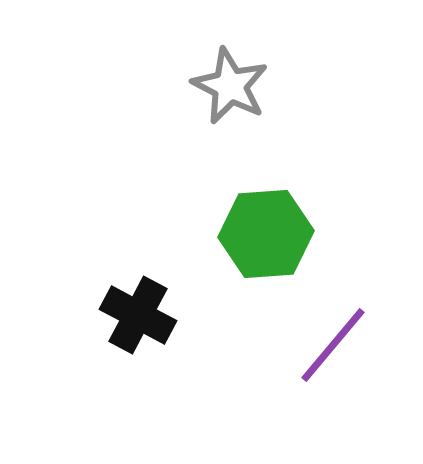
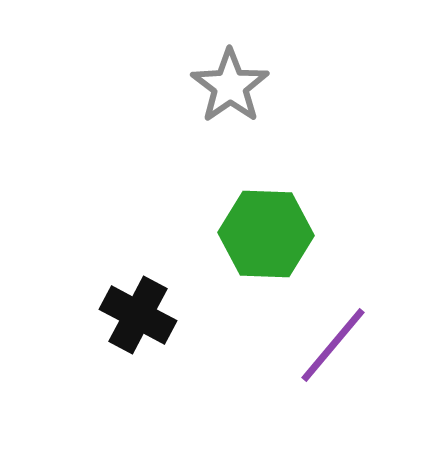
gray star: rotated 10 degrees clockwise
green hexagon: rotated 6 degrees clockwise
